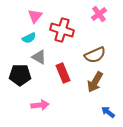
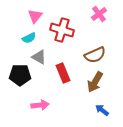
blue arrow: moved 6 px left, 2 px up
